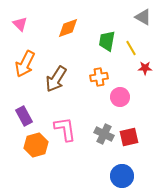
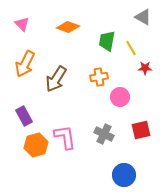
pink triangle: moved 2 px right
orange diamond: moved 1 px up; rotated 40 degrees clockwise
pink L-shape: moved 8 px down
red square: moved 12 px right, 7 px up
blue circle: moved 2 px right, 1 px up
